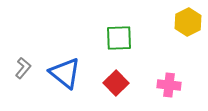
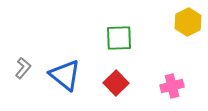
blue triangle: moved 2 px down
pink cross: moved 3 px right, 1 px down; rotated 20 degrees counterclockwise
